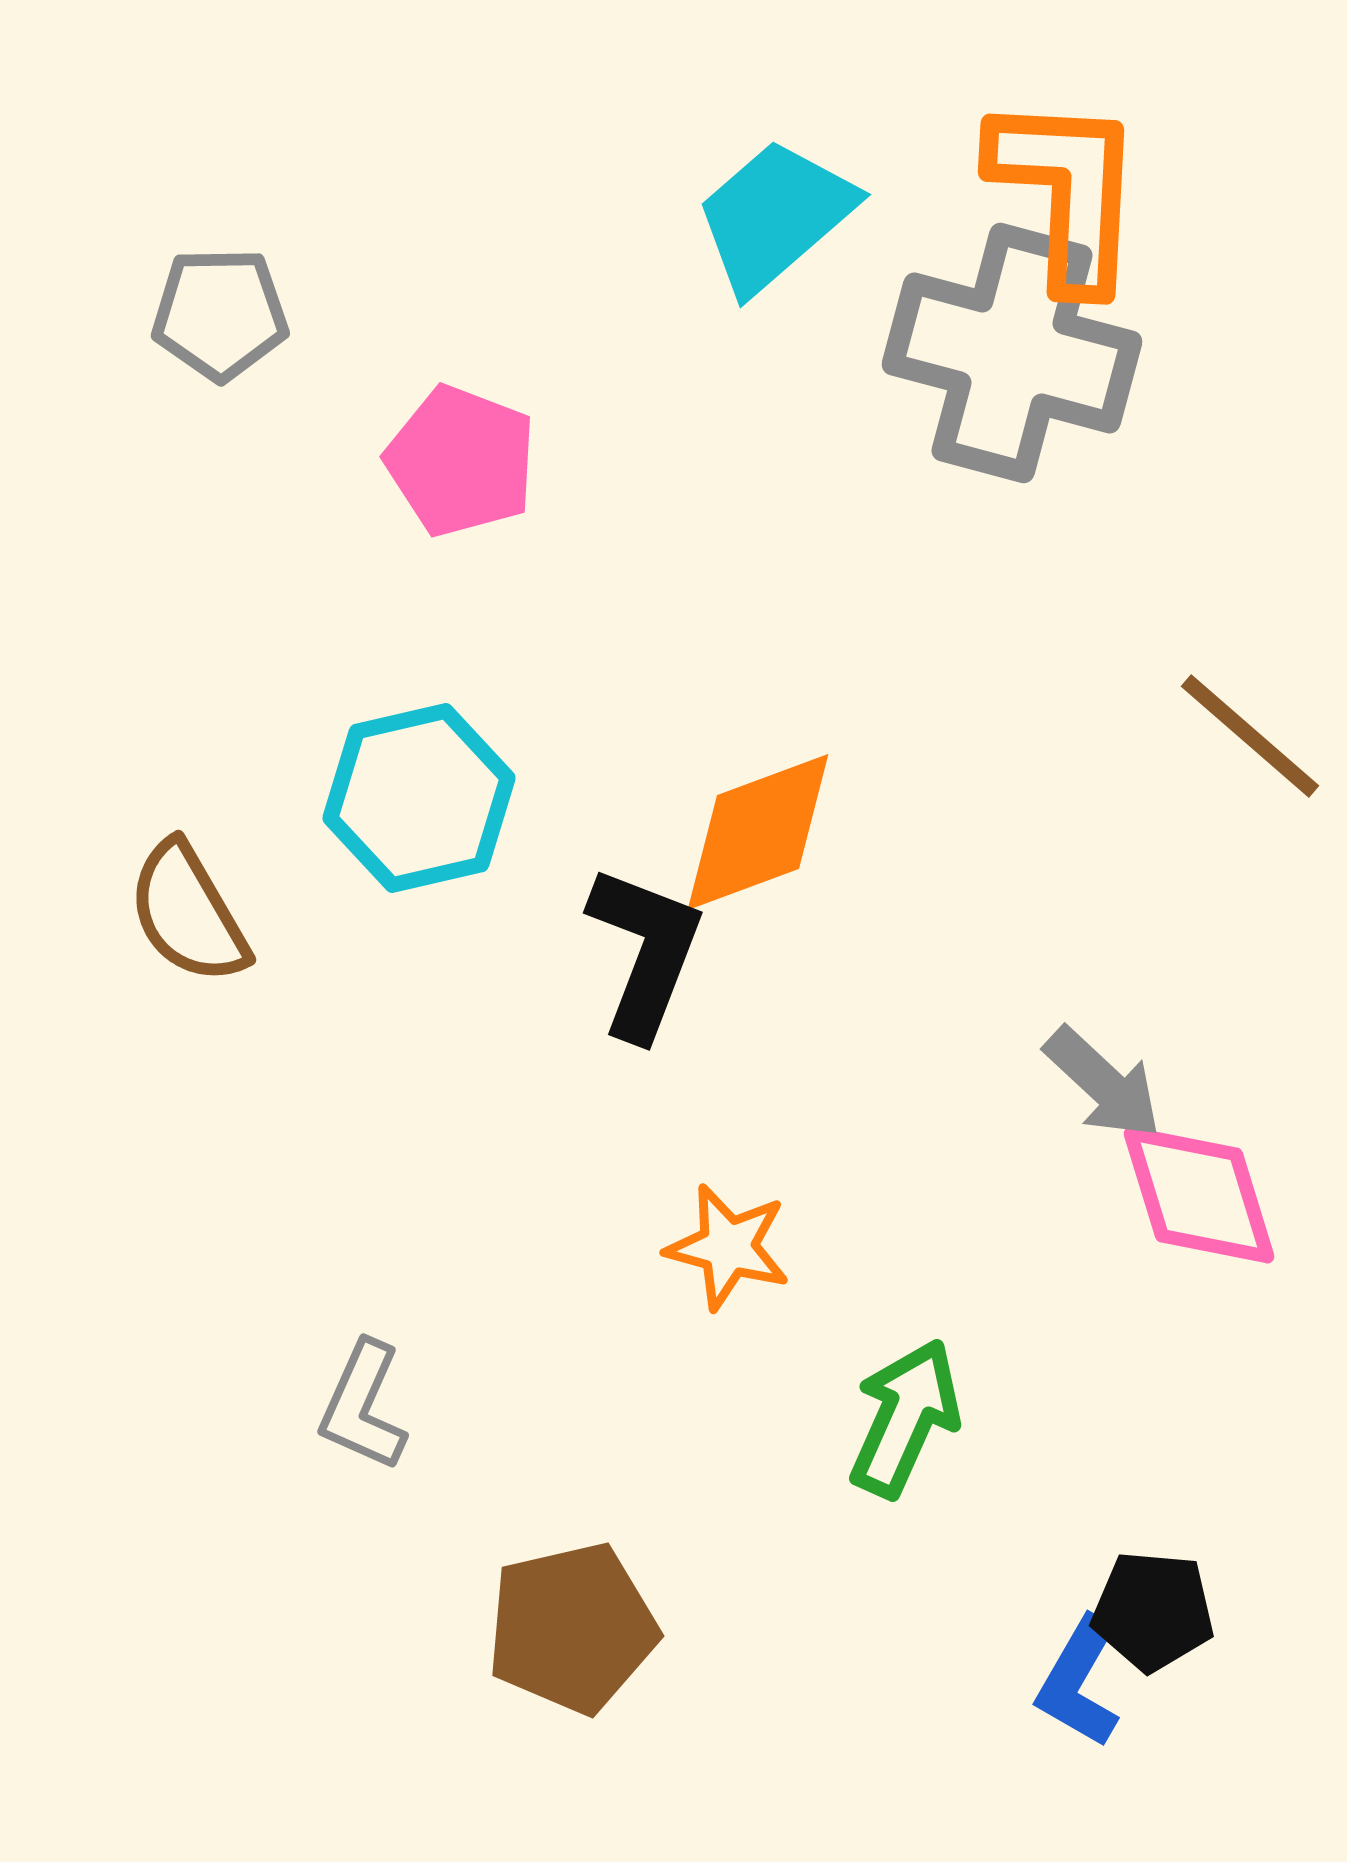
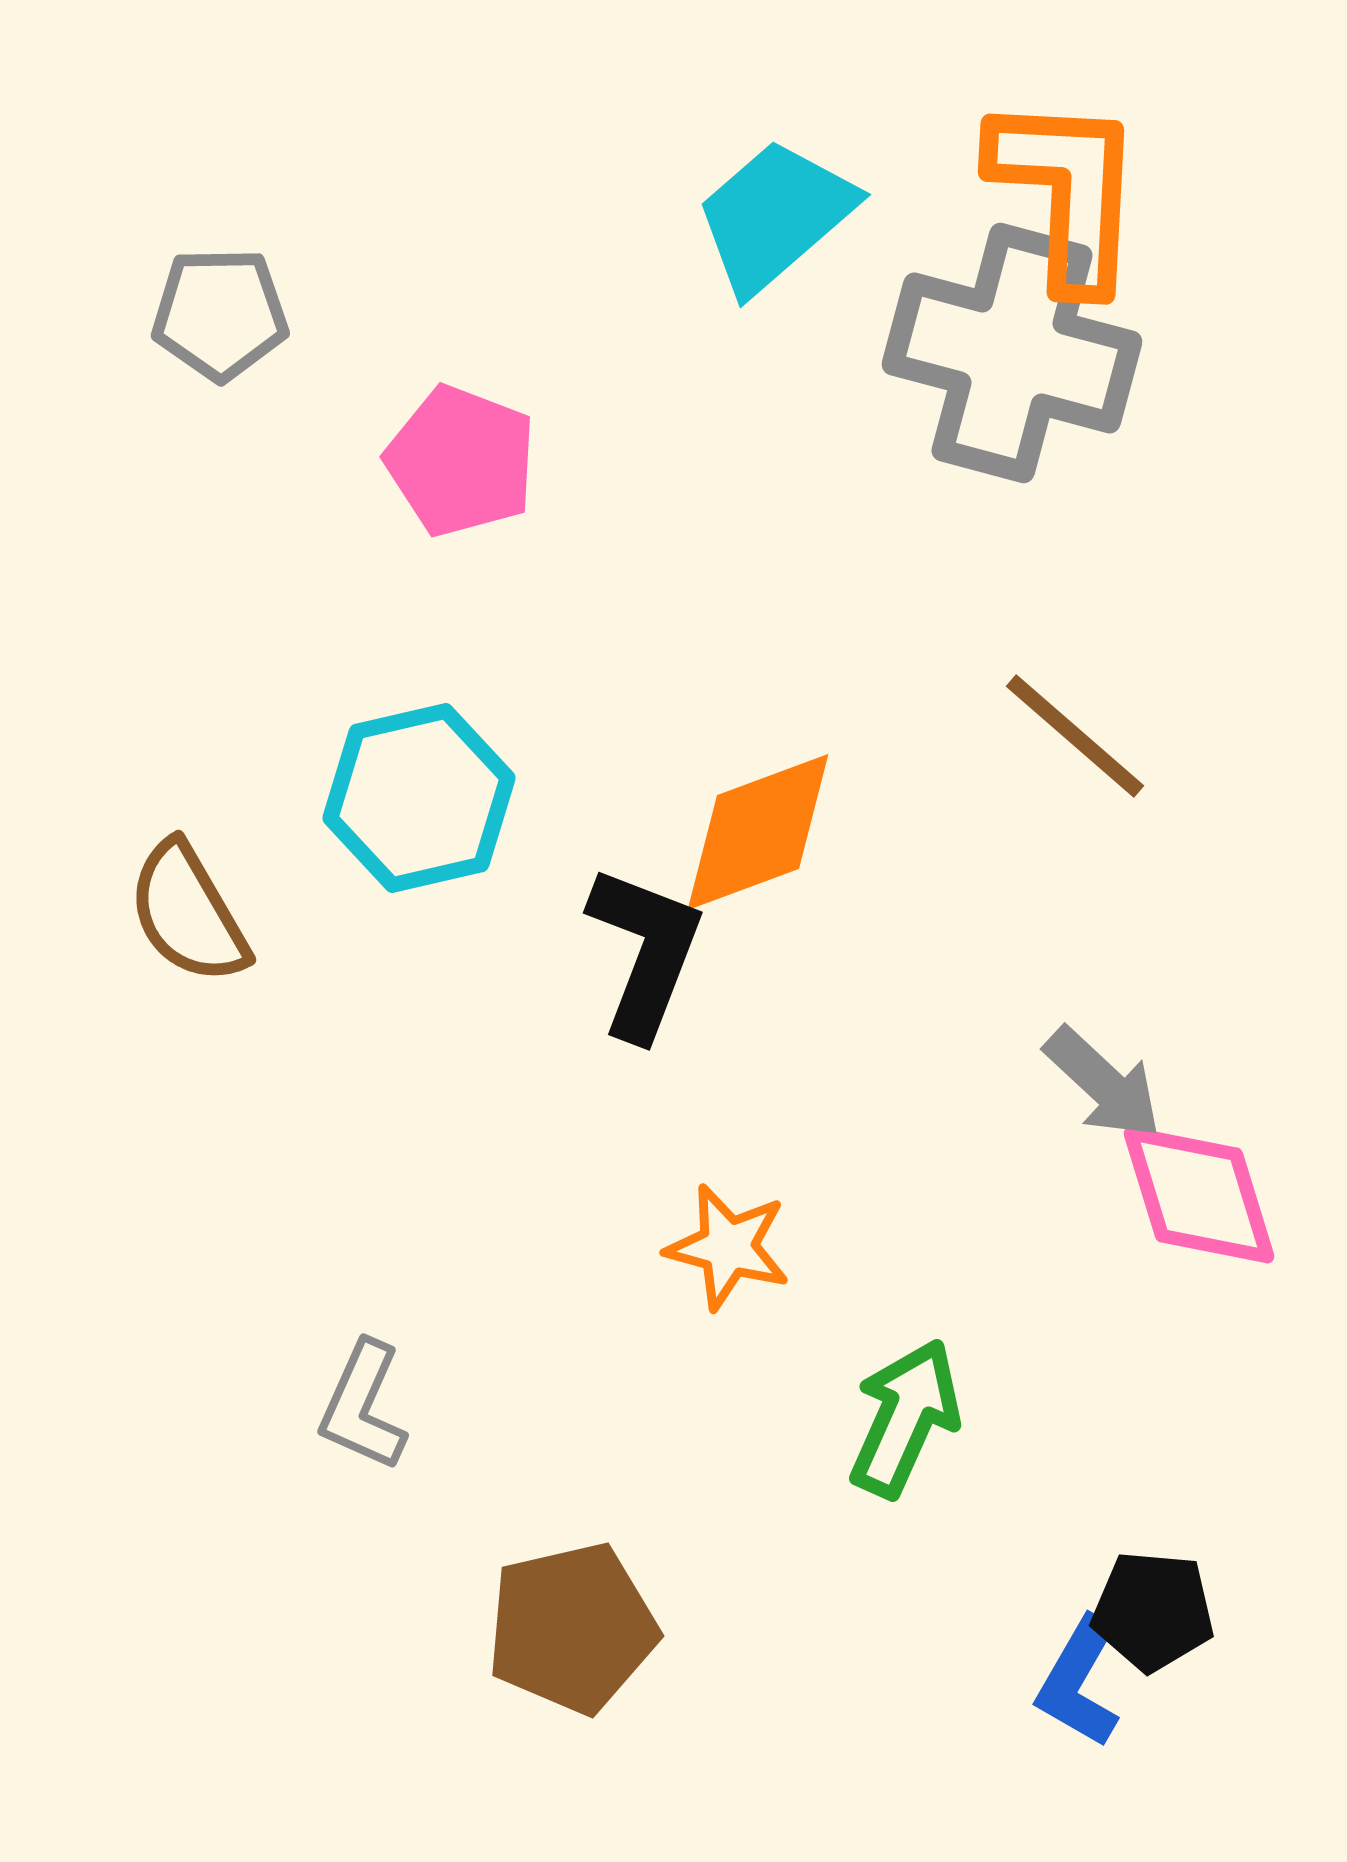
brown line: moved 175 px left
